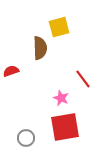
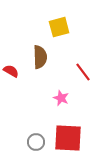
brown semicircle: moved 9 px down
red semicircle: rotated 49 degrees clockwise
red line: moved 7 px up
red square: moved 3 px right, 11 px down; rotated 12 degrees clockwise
gray circle: moved 10 px right, 4 px down
